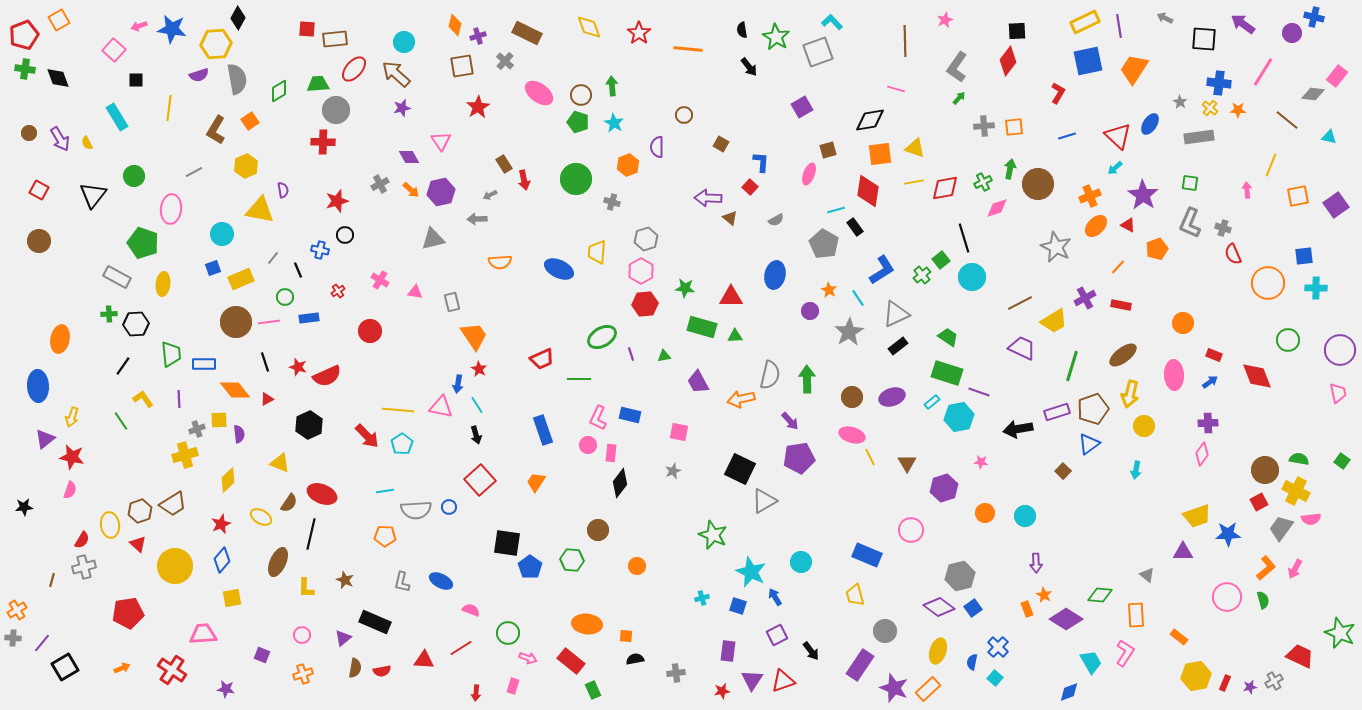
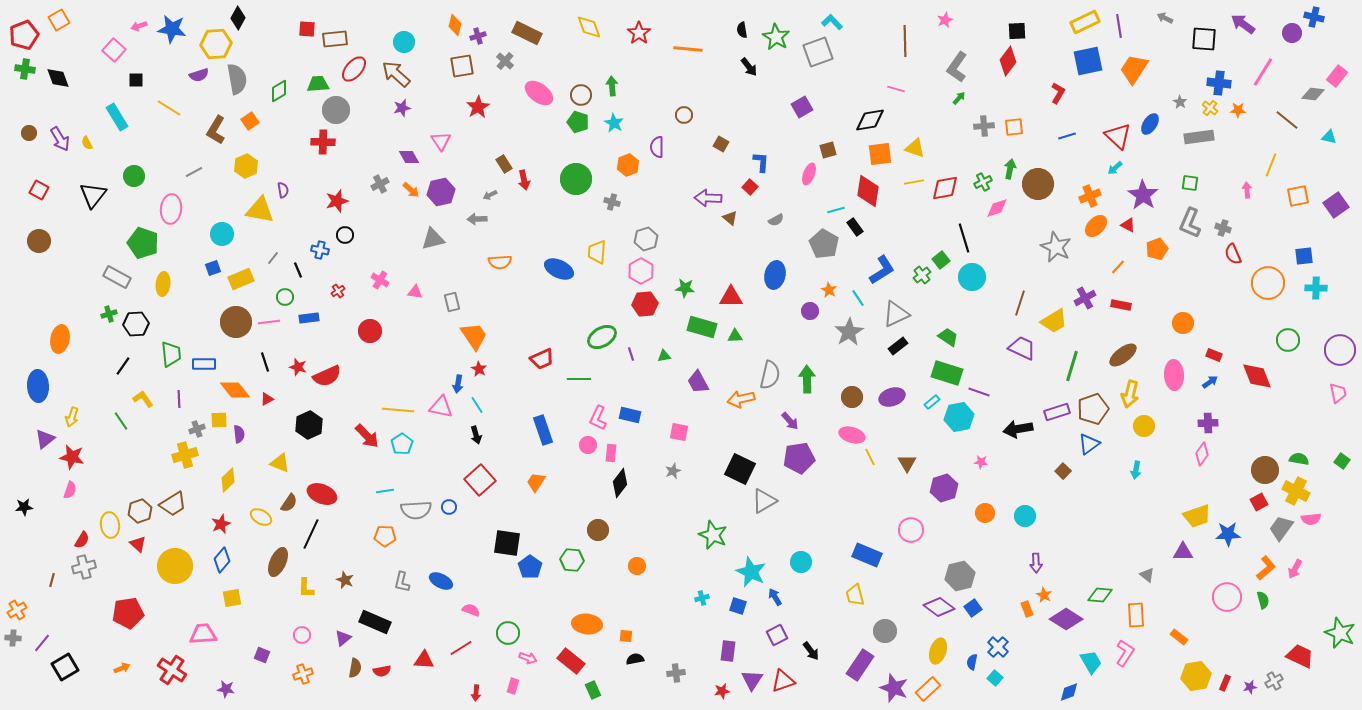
yellow line at (169, 108): rotated 65 degrees counterclockwise
brown line at (1020, 303): rotated 45 degrees counterclockwise
green cross at (109, 314): rotated 14 degrees counterclockwise
black line at (311, 534): rotated 12 degrees clockwise
